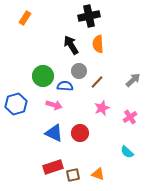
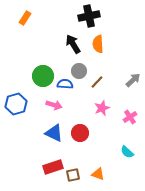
black arrow: moved 2 px right, 1 px up
blue semicircle: moved 2 px up
